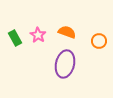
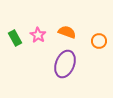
purple ellipse: rotated 8 degrees clockwise
